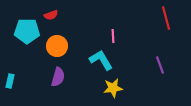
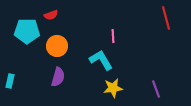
purple line: moved 4 px left, 24 px down
